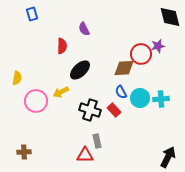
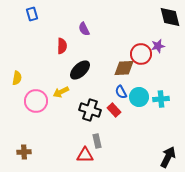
cyan circle: moved 1 px left, 1 px up
